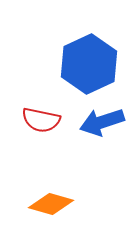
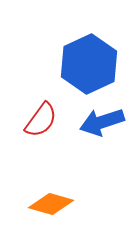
red semicircle: rotated 66 degrees counterclockwise
